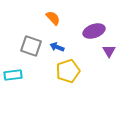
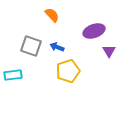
orange semicircle: moved 1 px left, 3 px up
